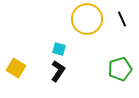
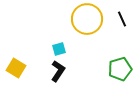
cyan square: rotated 32 degrees counterclockwise
